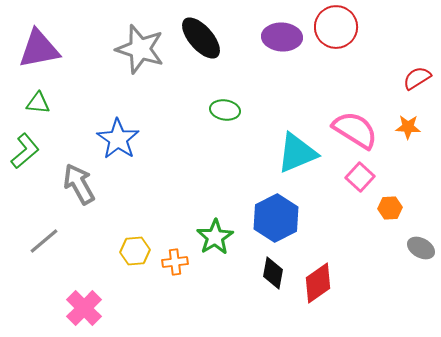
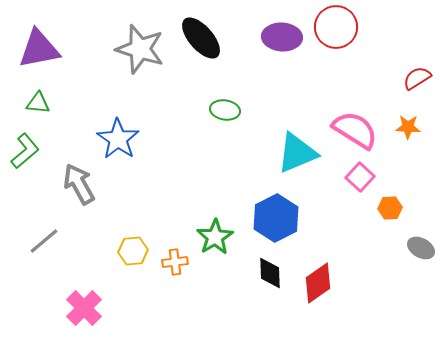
yellow hexagon: moved 2 px left
black diamond: moved 3 px left; rotated 12 degrees counterclockwise
